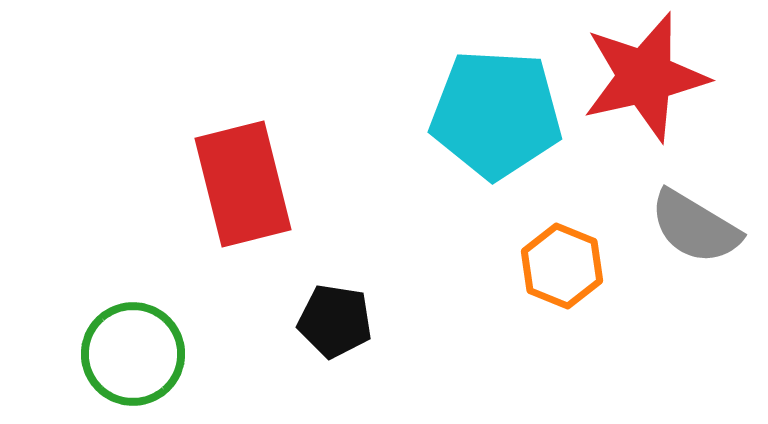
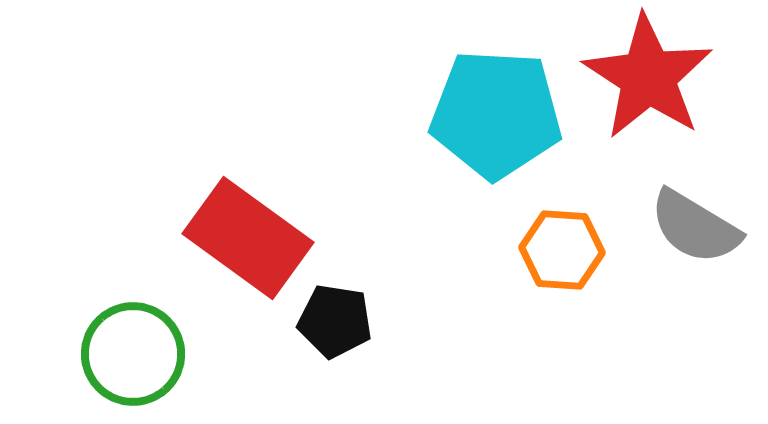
red star: moved 3 px right; rotated 26 degrees counterclockwise
red rectangle: moved 5 px right, 54 px down; rotated 40 degrees counterclockwise
orange hexagon: moved 16 px up; rotated 18 degrees counterclockwise
